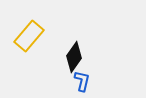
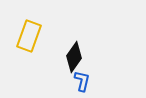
yellow rectangle: rotated 20 degrees counterclockwise
